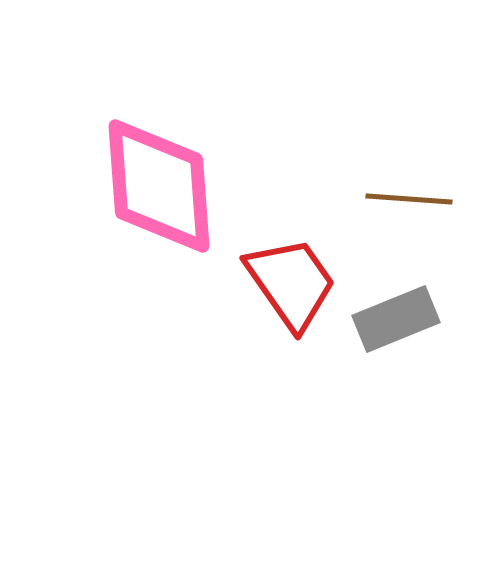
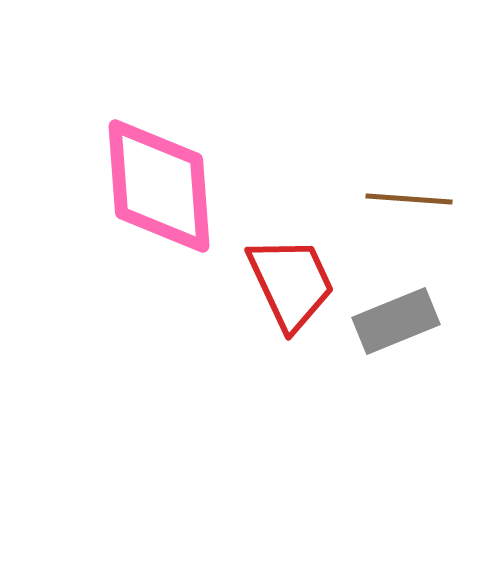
red trapezoid: rotated 10 degrees clockwise
gray rectangle: moved 2 px down
